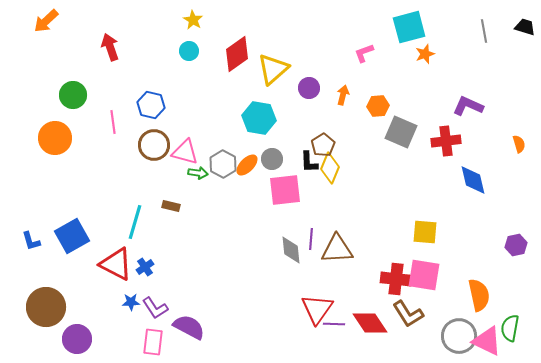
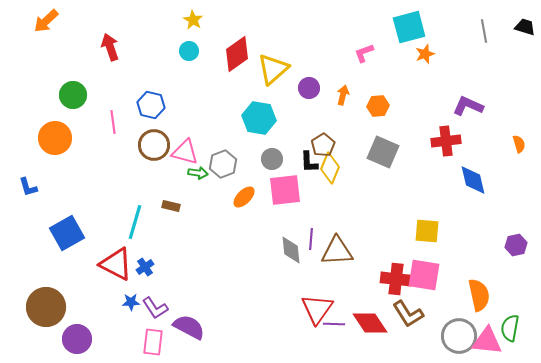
gray square at (401, 132): moved 18 px left, 20 px down
gray hexagon at (223, 164): rotated 12 degrees clockwise
orange ellipse at (247, 165): moved 3 px left, 32 px down
yellow square at (425, 232): moved 2 px right, 1 px up
blue square at (72, 236): moved 5 px left, 3 px up
blue L-shape at (31, 241): moved 3 px left, 54 px up
brown triangle at (337, 249): moved 2 px down
pink triangle at (487, 341): rotated 20 degrees counterclockwise
